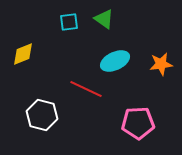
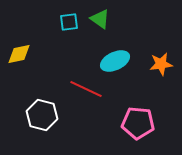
green triangle: moved 4 px left
yellow diamond: moved 4 px left; rotated 10 degrees clockwise
pink pentagon: rotated 8 degrees clockwise
